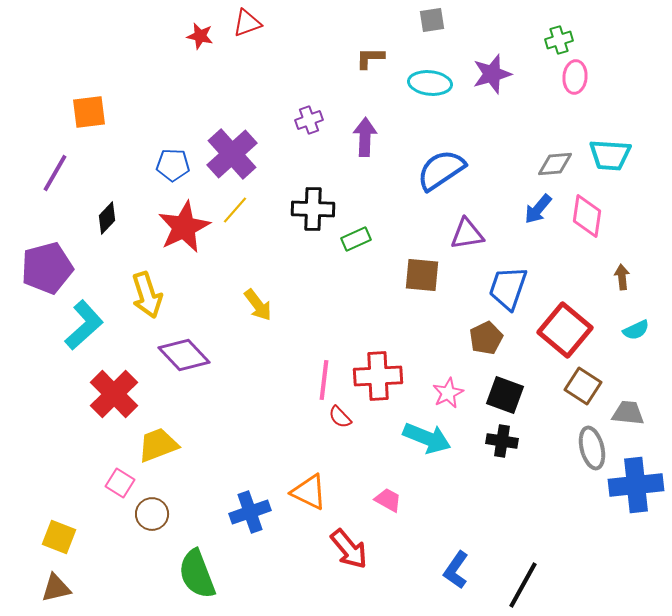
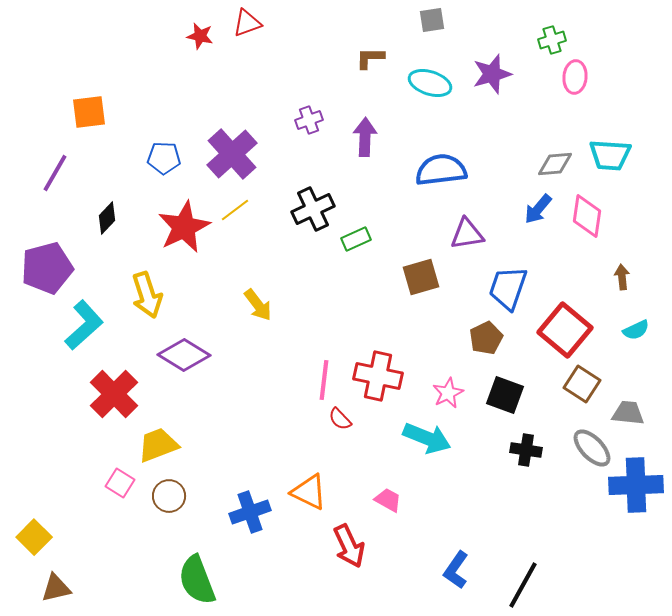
green cross at (559, 40): moved 7 px left
cyan ellipse at (430, 83): rotated 12 degrees clockwise
blue pentagon at (173, 165): moved 9 px left, 7 px up
blue semicircle at (441, 170): rotated 27 degrees clockwise
black cross at (313, 209): rotated 27 degrees counterclockwise
yellow line at (235, 210): rotated 12 degrees clockwise
brown square at (422, 275): moved 1 px left, 2 px down; rotated 21 degrees counterclockwise
purple diamond at (184, 355): rotated 15 degrees counterclockwise
red cross at (378, 376): rotated 15 degrees clockwise
brown square at (583, 386): moved 1 px left, 2 px up
red semicircle at (340, 417): moved 2 px down
black cross at (502, 441): moved 24 px right, 9 px down
gray ellipse at (592, 448): rotated 30 degrees counterclockwise
blue cross at (636, 485): rotated 4 degrees clockwise
brown circle at (152, 514): moved 17 px right, 18 px up
yellow square at (59, 537): moved 25 px left; rotated 24 degrees clockwise
red arrow at (349, 549): moved 3 px up; rotated 15 degrees clockwise
green semicircle at (197, 574): moved 6 px down
